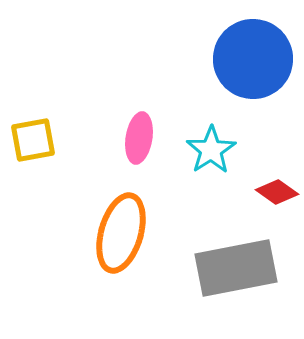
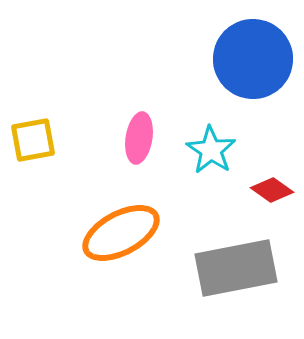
cyan star: rotated 6 degrees counterclockwise
red diamond: moved 5 px left, 2 px up
orange ellipse: rotated 46 degrees clockwise
